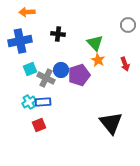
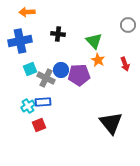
green triangle: moved 1 px left, 2 px up
purple pentagon: rotated 15 degrees clockwise
cyan cross: moved 1 px left, 4 px down
